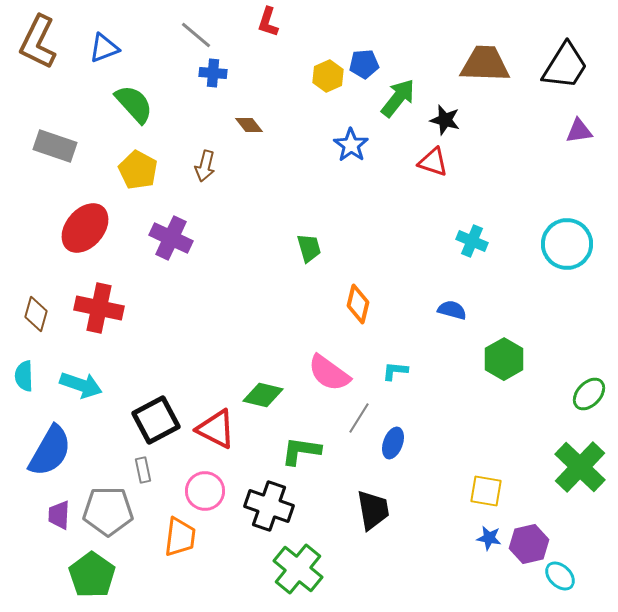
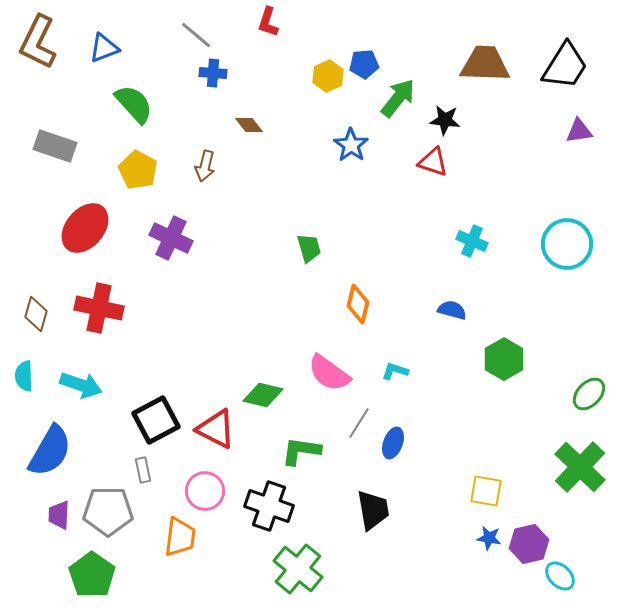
black star at (445, 120): rotated 8 degrees counterclockwise
cyan L-shape at (395, 371): rotated 12 degrees clockwise
gray line at (359, 418): moved 5 px down
